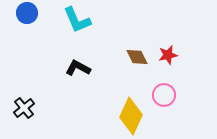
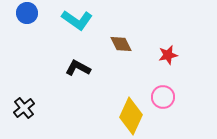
cyan L-shape: rotated 32 degrees counterclockwise
brown diamond: moved 16 px left, 13 px up
pink circle: moved 1 px left, 2 px down
